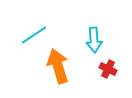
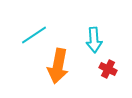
orange arrow: rotated 152 degrees counterclockwise
